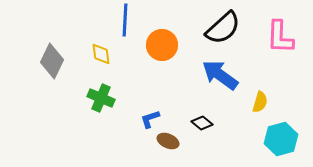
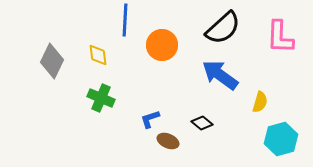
yellow diamond: moved 3 px left, 1 px down
